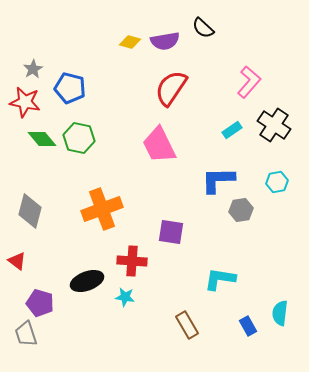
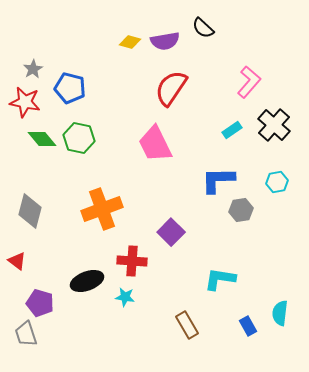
black cross: rotated 8 degrees clockwise
pink trapezoid: moved 4 px left, 1 px up
purple square: rotated 36 degrees clockwise
